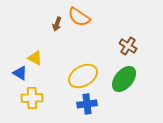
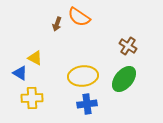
yellow ellipse: rotated 24 degrees clockwise
